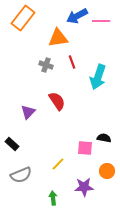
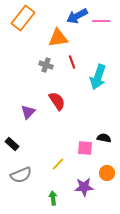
orange circle: moved 2 px down
